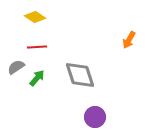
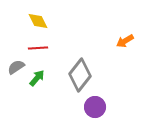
yellow diamond: moved 3 px right, 4 px down; rotated 30 degrees clockwise
orange arrow: moved 4 px left, 1 px down; rotated 30 degrees clockwise
red line: moved 1 px right, 1 px down
gray diamond: rotated 56 degrees clockwise
purple circle: moved 10 px up
